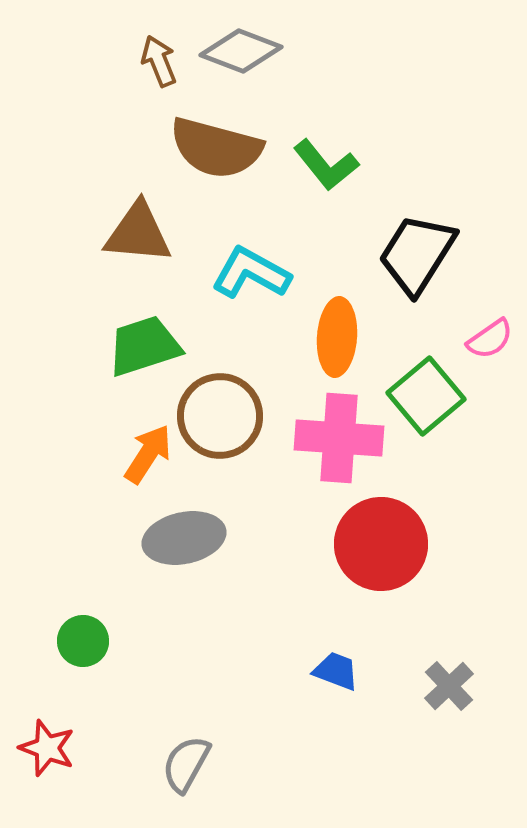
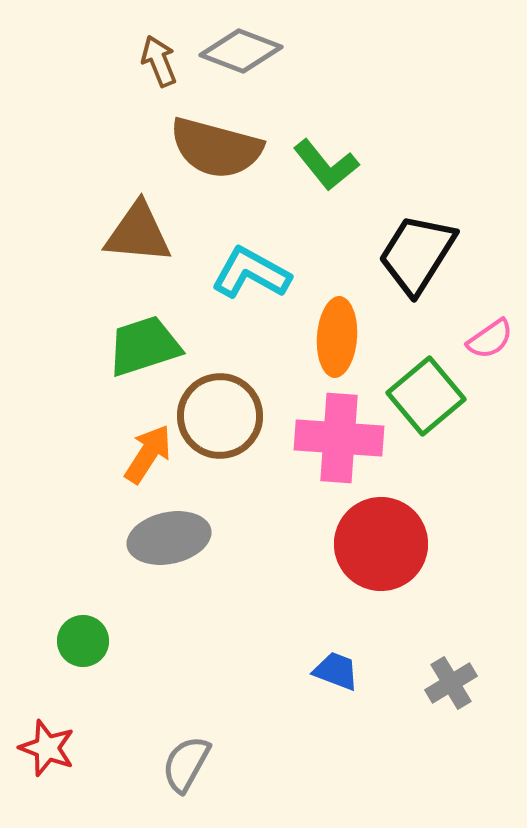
gray ellipse: moved 15 px left
gray cross: moved 2 px right, 3 px up; rotated 12 degrees clockwise
